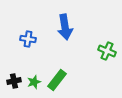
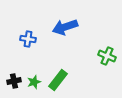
blue arrow: rotated 80 degrees clockwise
green cross: moved 5 px down
green rectangle: moved 1 px right
